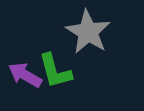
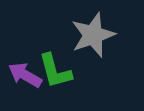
gray star: moved 5 px right, 3 px down; rotated 21 degrees clockwise
